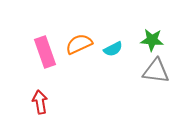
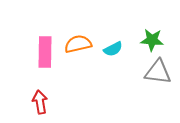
orange semicircle: moved 1 px left; rotated 12 degrees clockwise
pink rectangle: rotated 20 degrees clockwise
gray triangle: moved 2 px right, 1 px down
